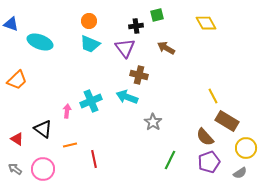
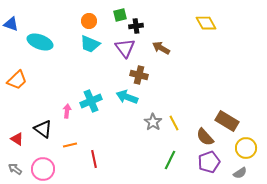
green square: moved 37 px left
brown arrow: moved 5 px left
yellow line: moved 39 px left, 27 px down
